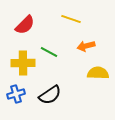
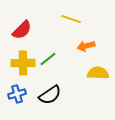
red semicircle: moved 3 px left, 5 px down
green line: moved 1 px left, 7 px down; rotated 66 degrees counterclockwise
blue cross: moved 1 px right
